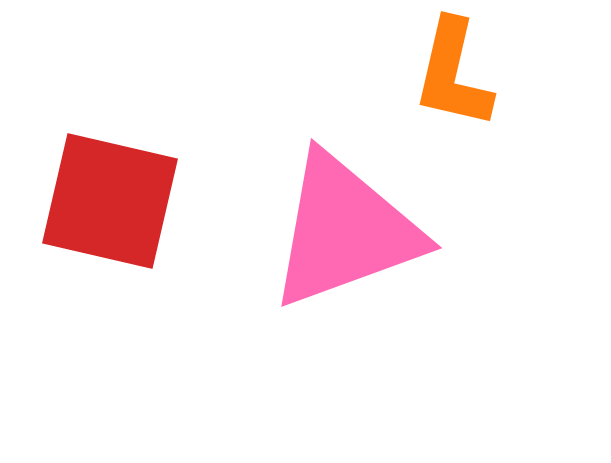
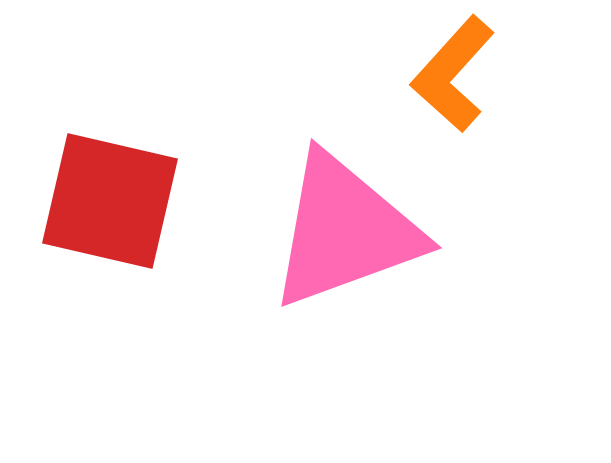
orange L-shape: rotated 29 degrees clockwise
